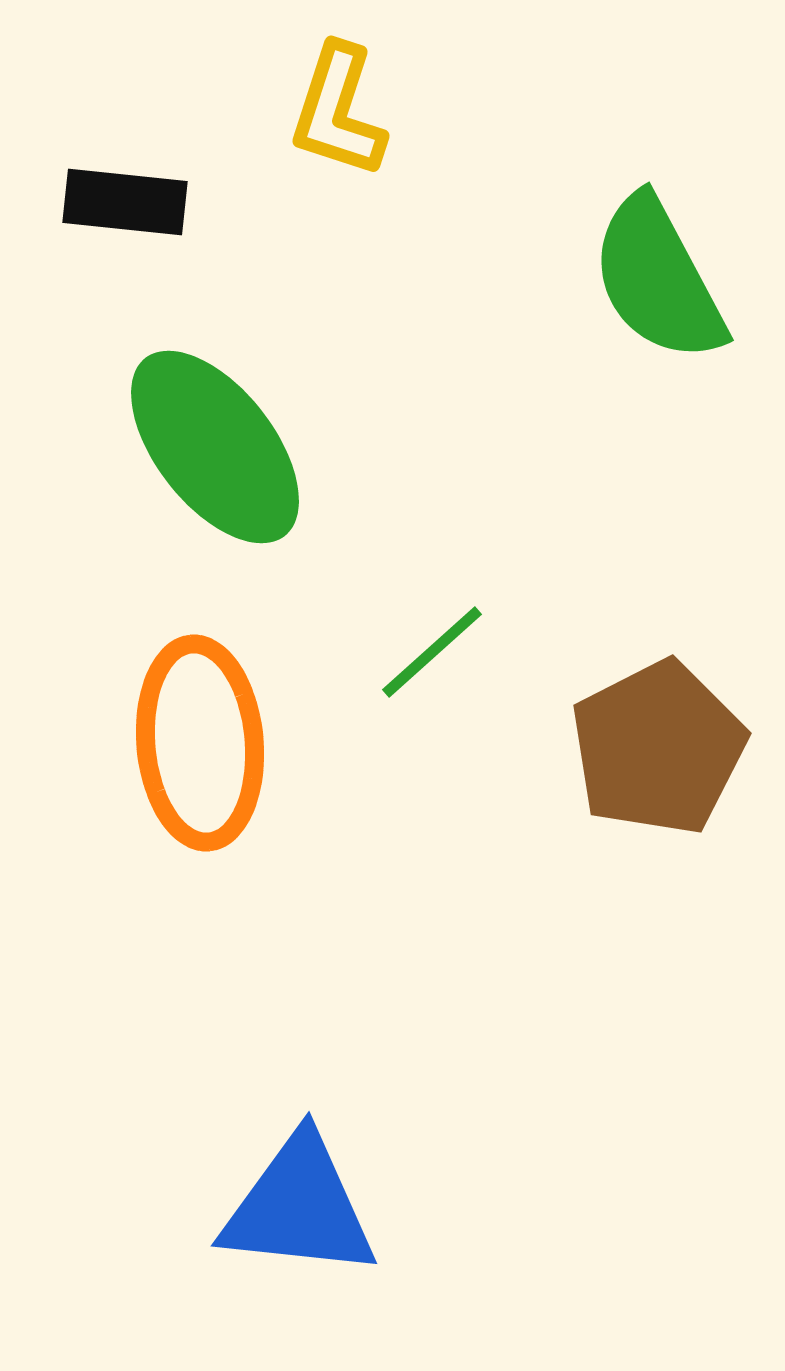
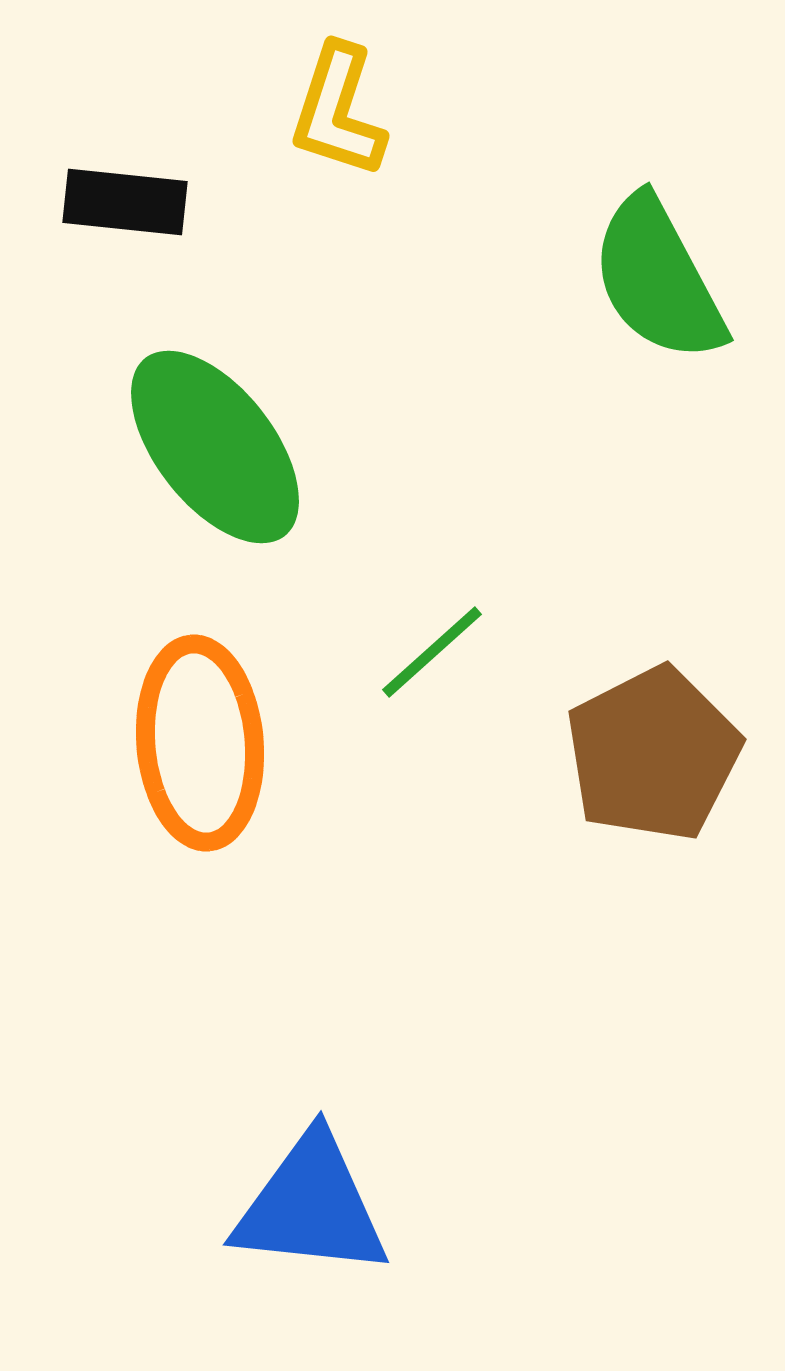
brown pentagon: moved 5 px left, 6 px down
blue triangle: moved 12 px right, 1 px up
